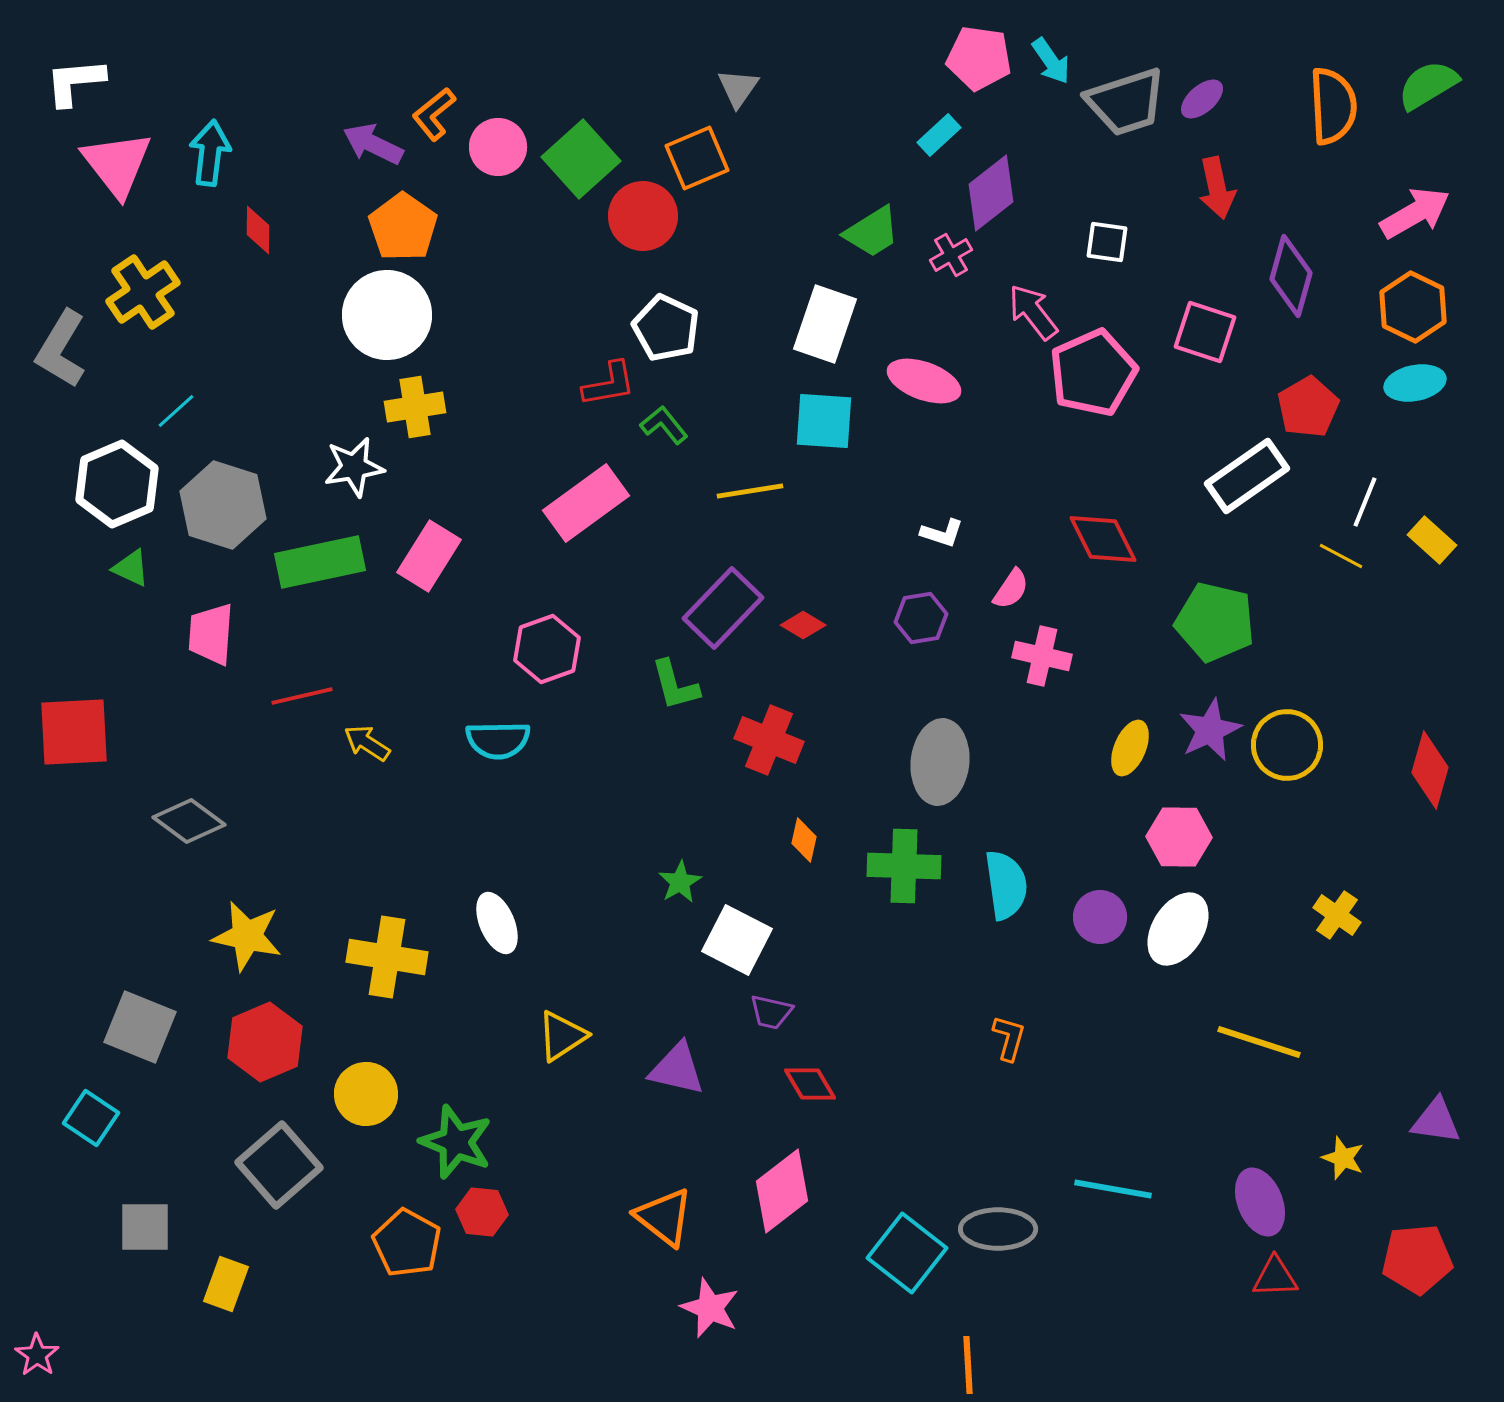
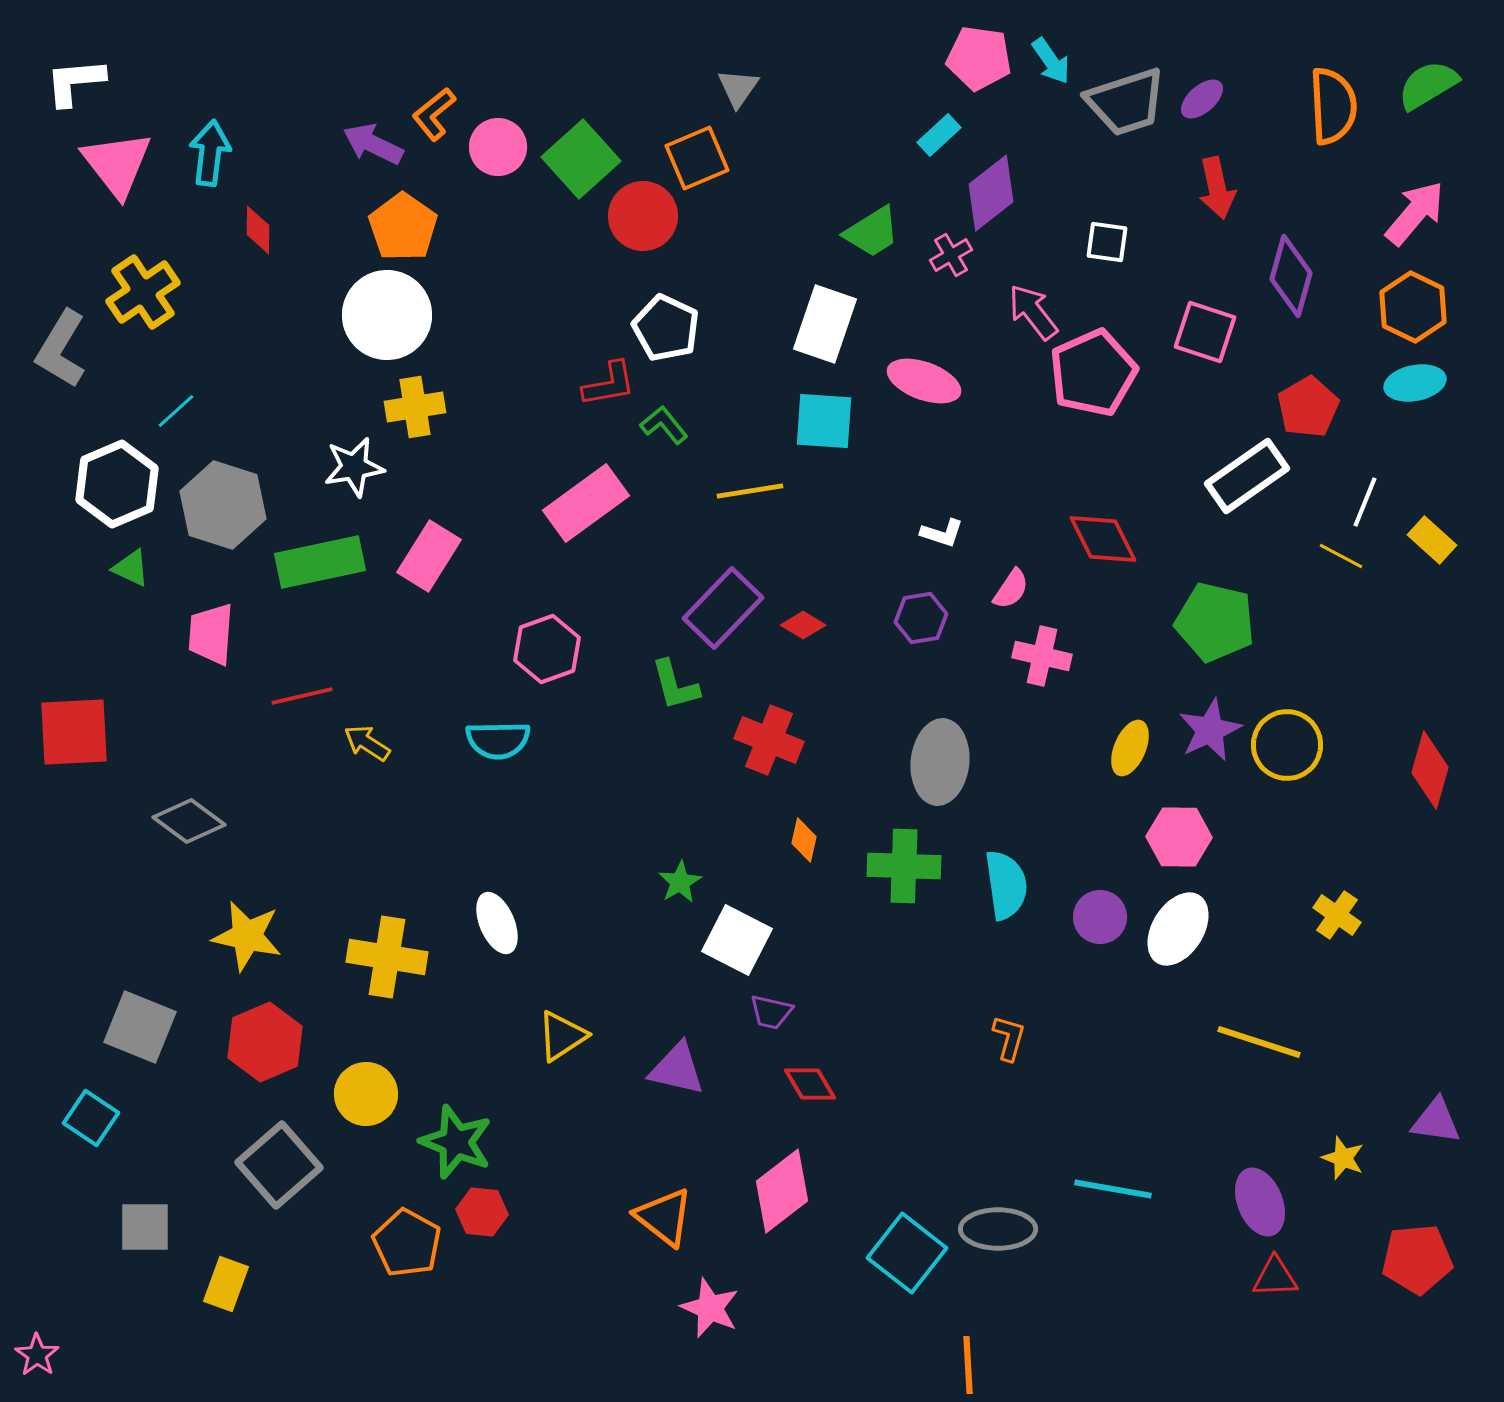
pink arrow at (1415, 213): rotated 20 degrees counterclockwise
